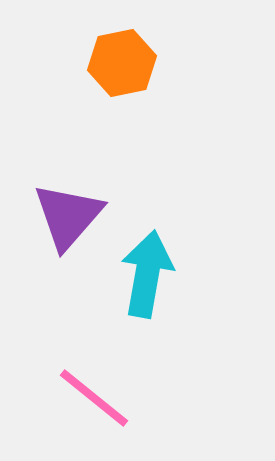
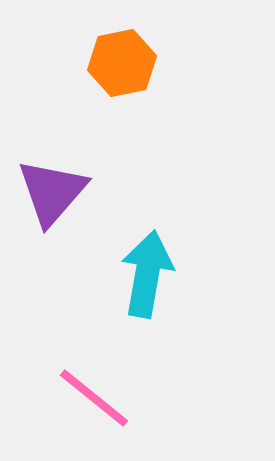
purple triangle: moved 16 px left, 24 px up
